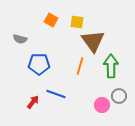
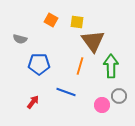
blue line: moved 10 px right, 2 px up
